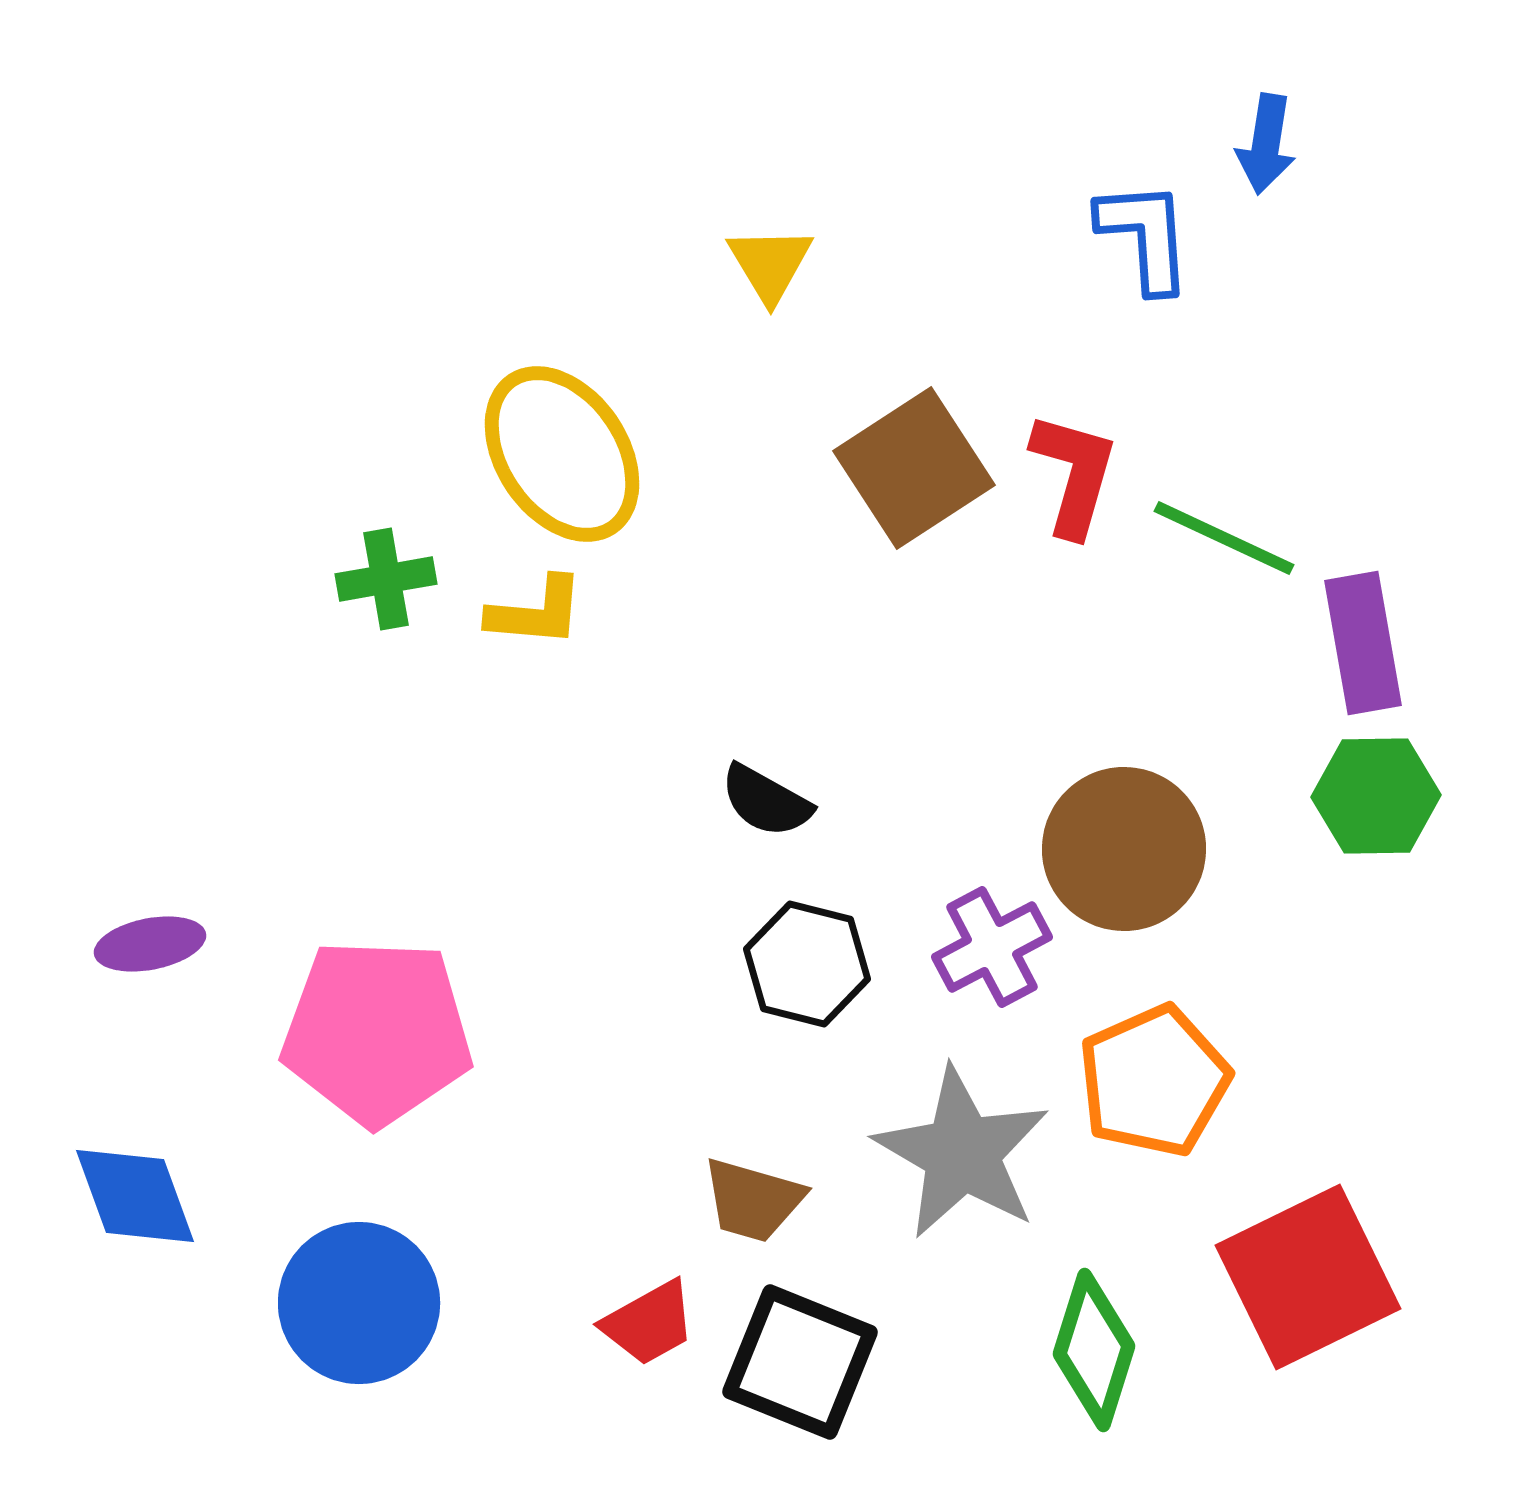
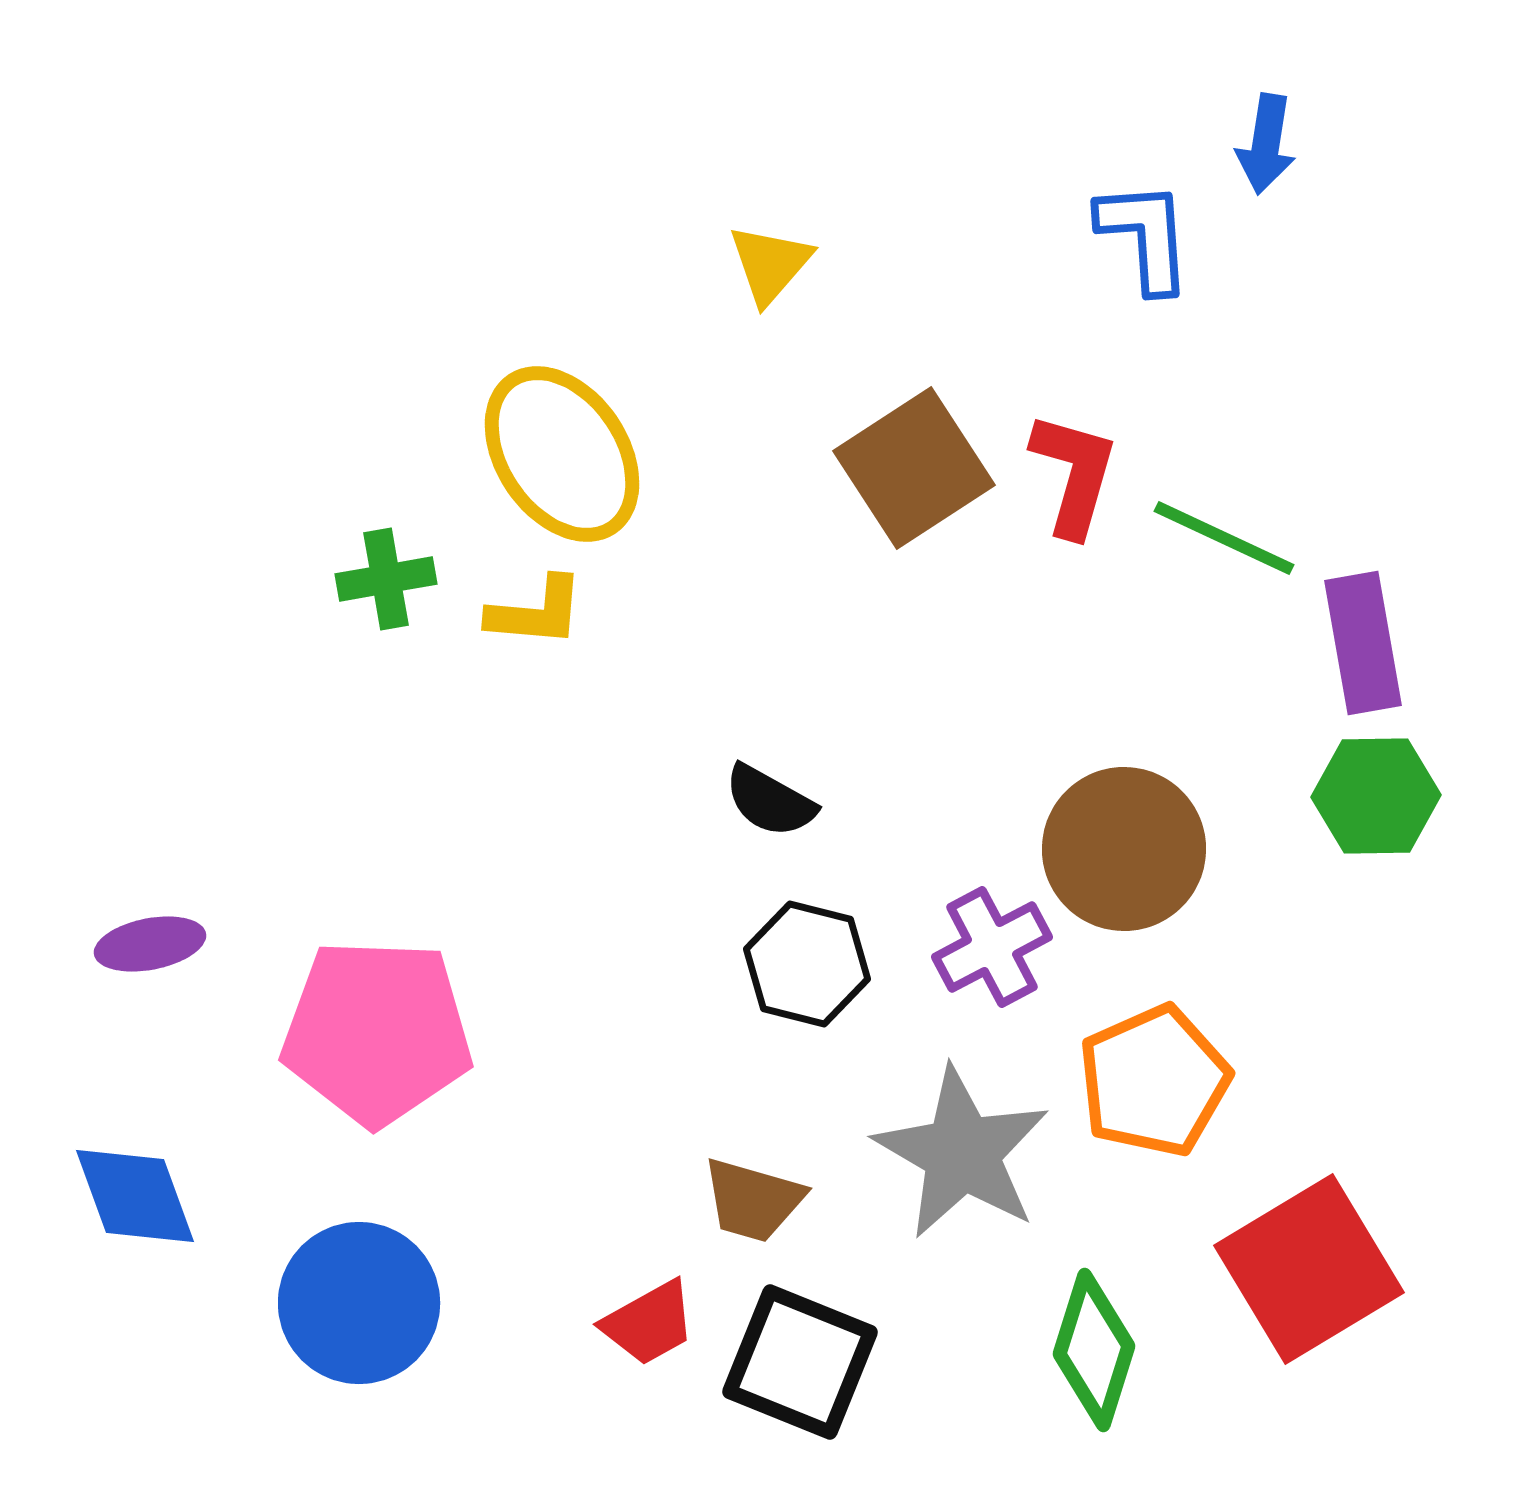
yellow triangle: rotated 12 degrees clockwise
black semicircle: moved 4 px right
red square: moved 1 px right, 8 px up; rotated 5 degrees counterclockwise
